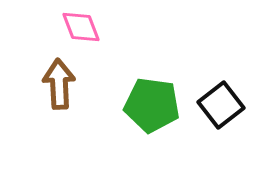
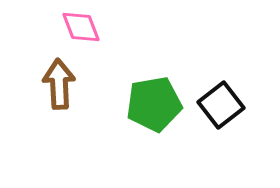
green pentagon: moved 2 px right, 1 px up; rotated 18 degrees counterclockwise
